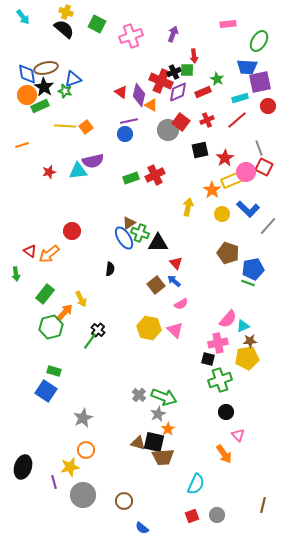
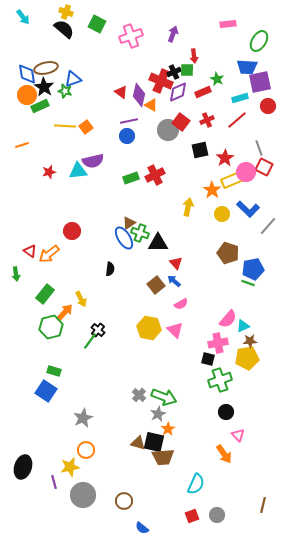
blue circle at (125, 134): moved 2 px right, 2 px down
